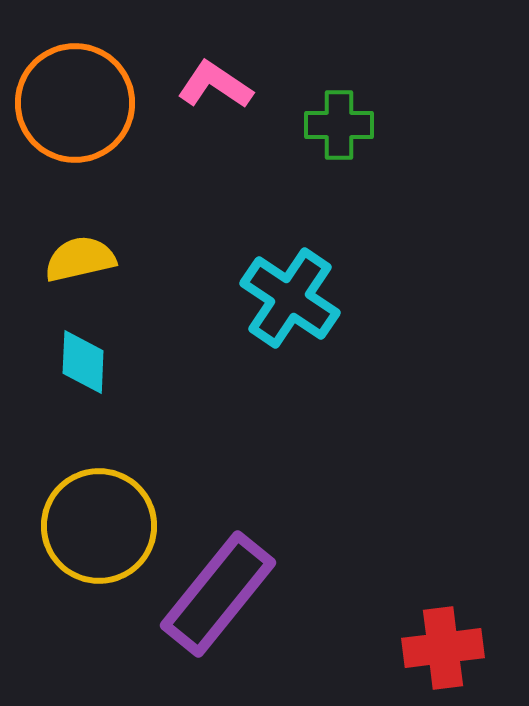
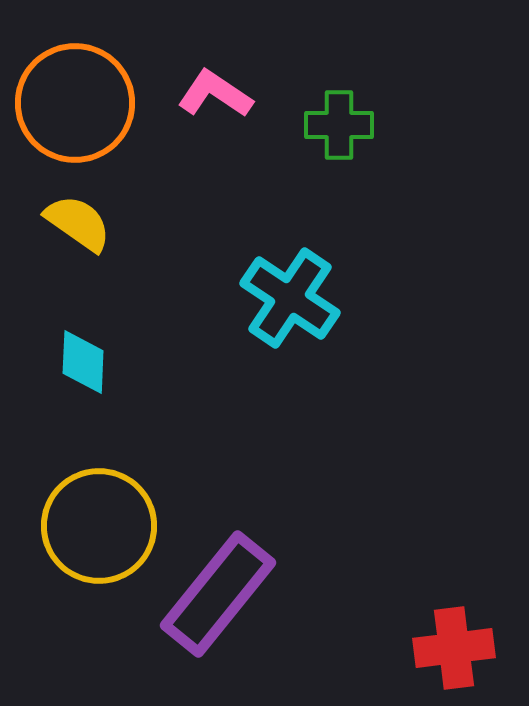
pink L-shape: moved 9 px down
yellow semicircle: moved 2 px left, 36 px up; rotated 48 degrees clockwise
red cross: moved 11 px right
